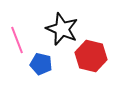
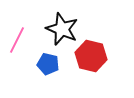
pink line: rotated 48 degrees clockwise
blue pentagon: moved 7 px right
